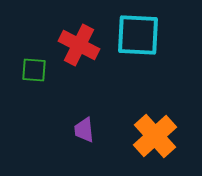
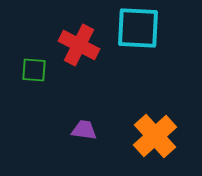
cyan square: moved 7 px up
purple trapezoid: rotated 104 degrees clockwise
